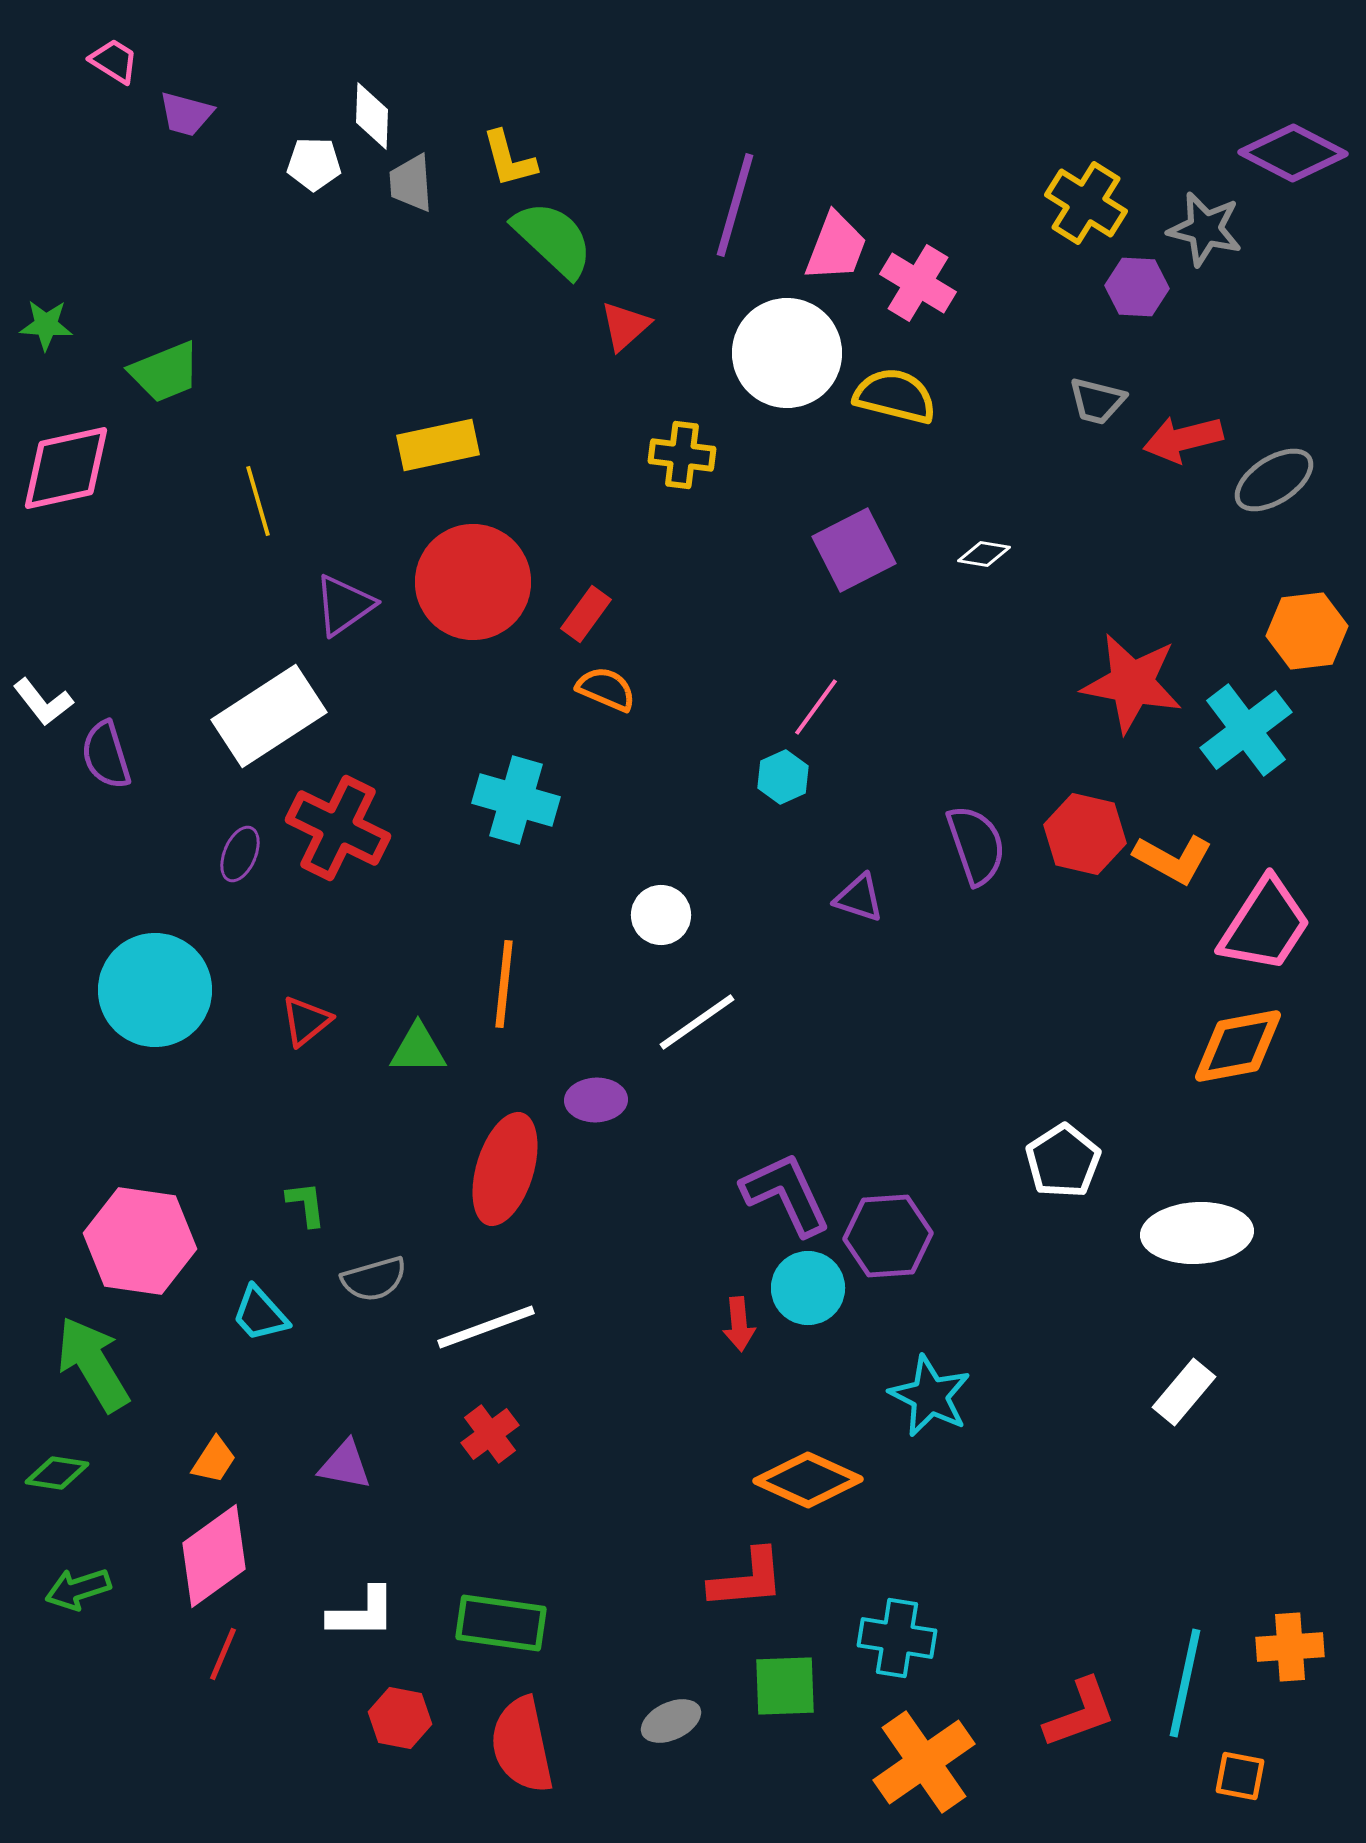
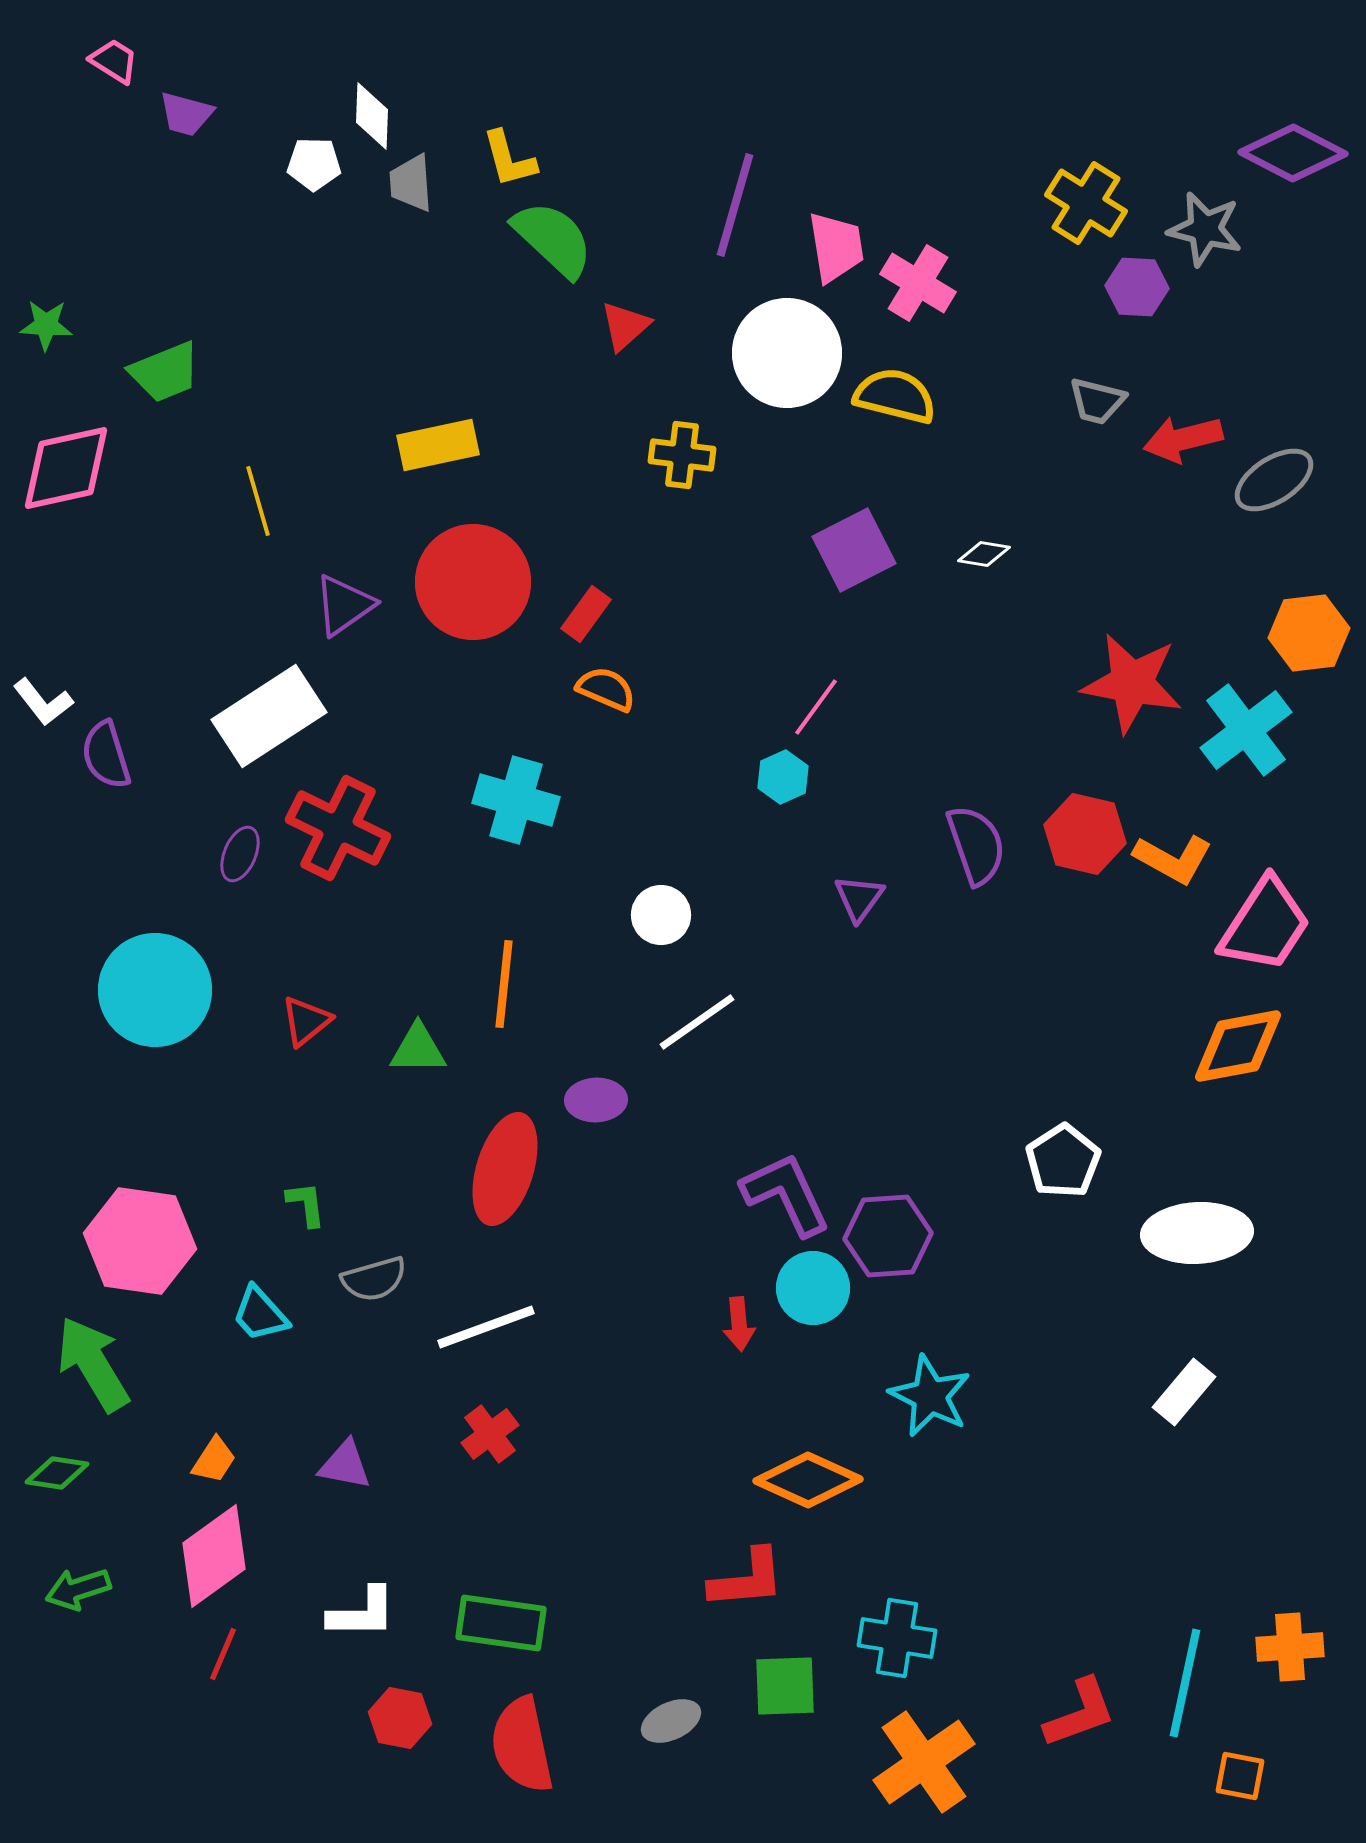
pink trapezoid at (836, 247): rotated 30 degrees counterclockwise
orange hexagon at (1307, 631): moved 2 px right, 2 px down
purple triangle at (859, 898): rotated 48 degrees clockwise
cyan circle at (808, 1288): moved 5 px right
